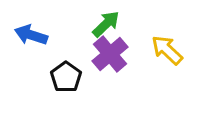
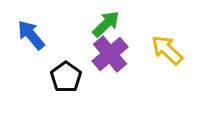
blue arrow: rotated 32 degrees clockwise
